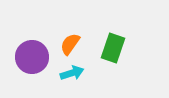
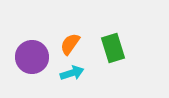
green rectangle: rotated 36 degrees counterclockwise
